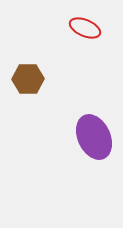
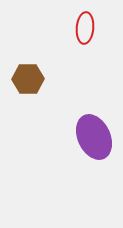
red ellipse: rotated 72 degrees clockwise
